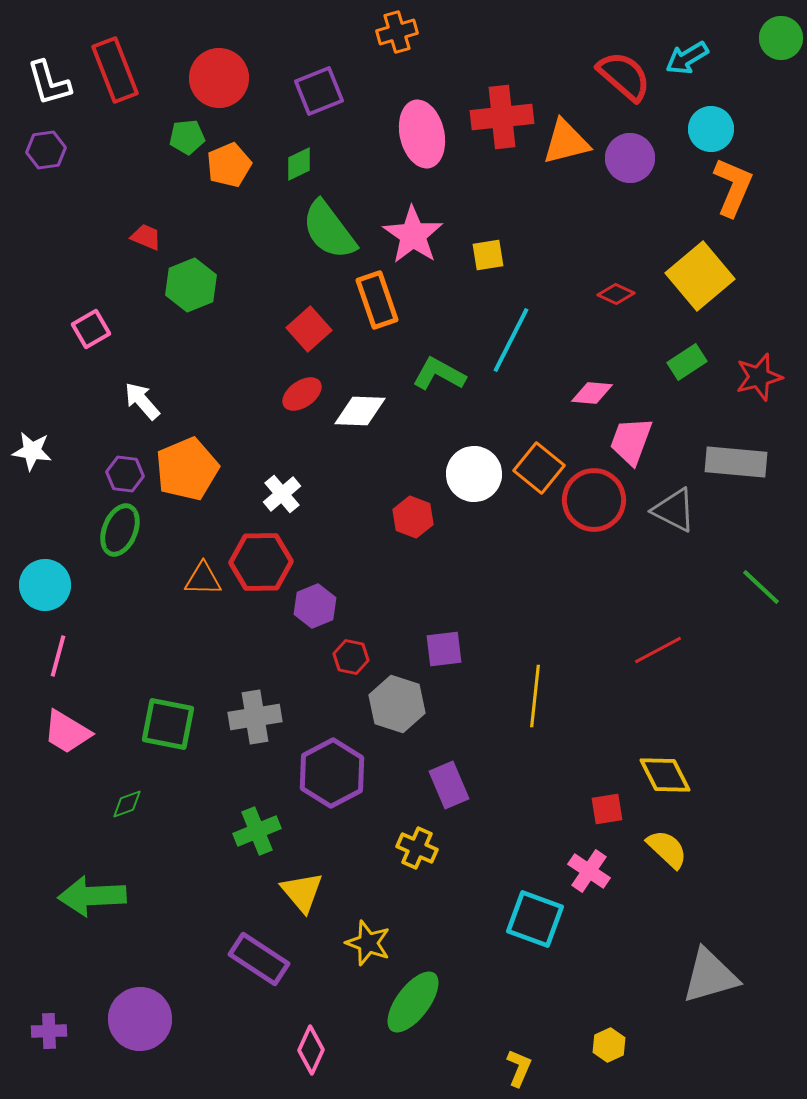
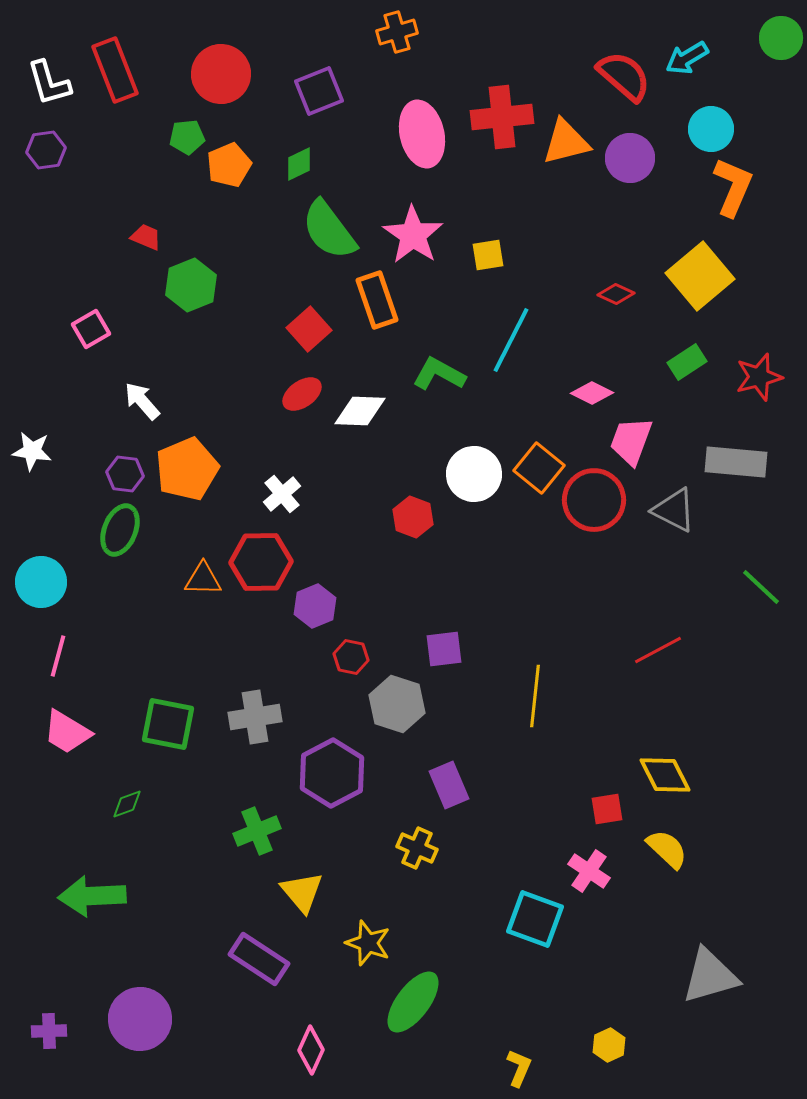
red circle at (219, 78): moved 2 px right, 4 px up
pink diamond at (592, 393): rotated 21 degrees clockwise
cyan circle at (45, 585): moved 4 px left, 3 px up
